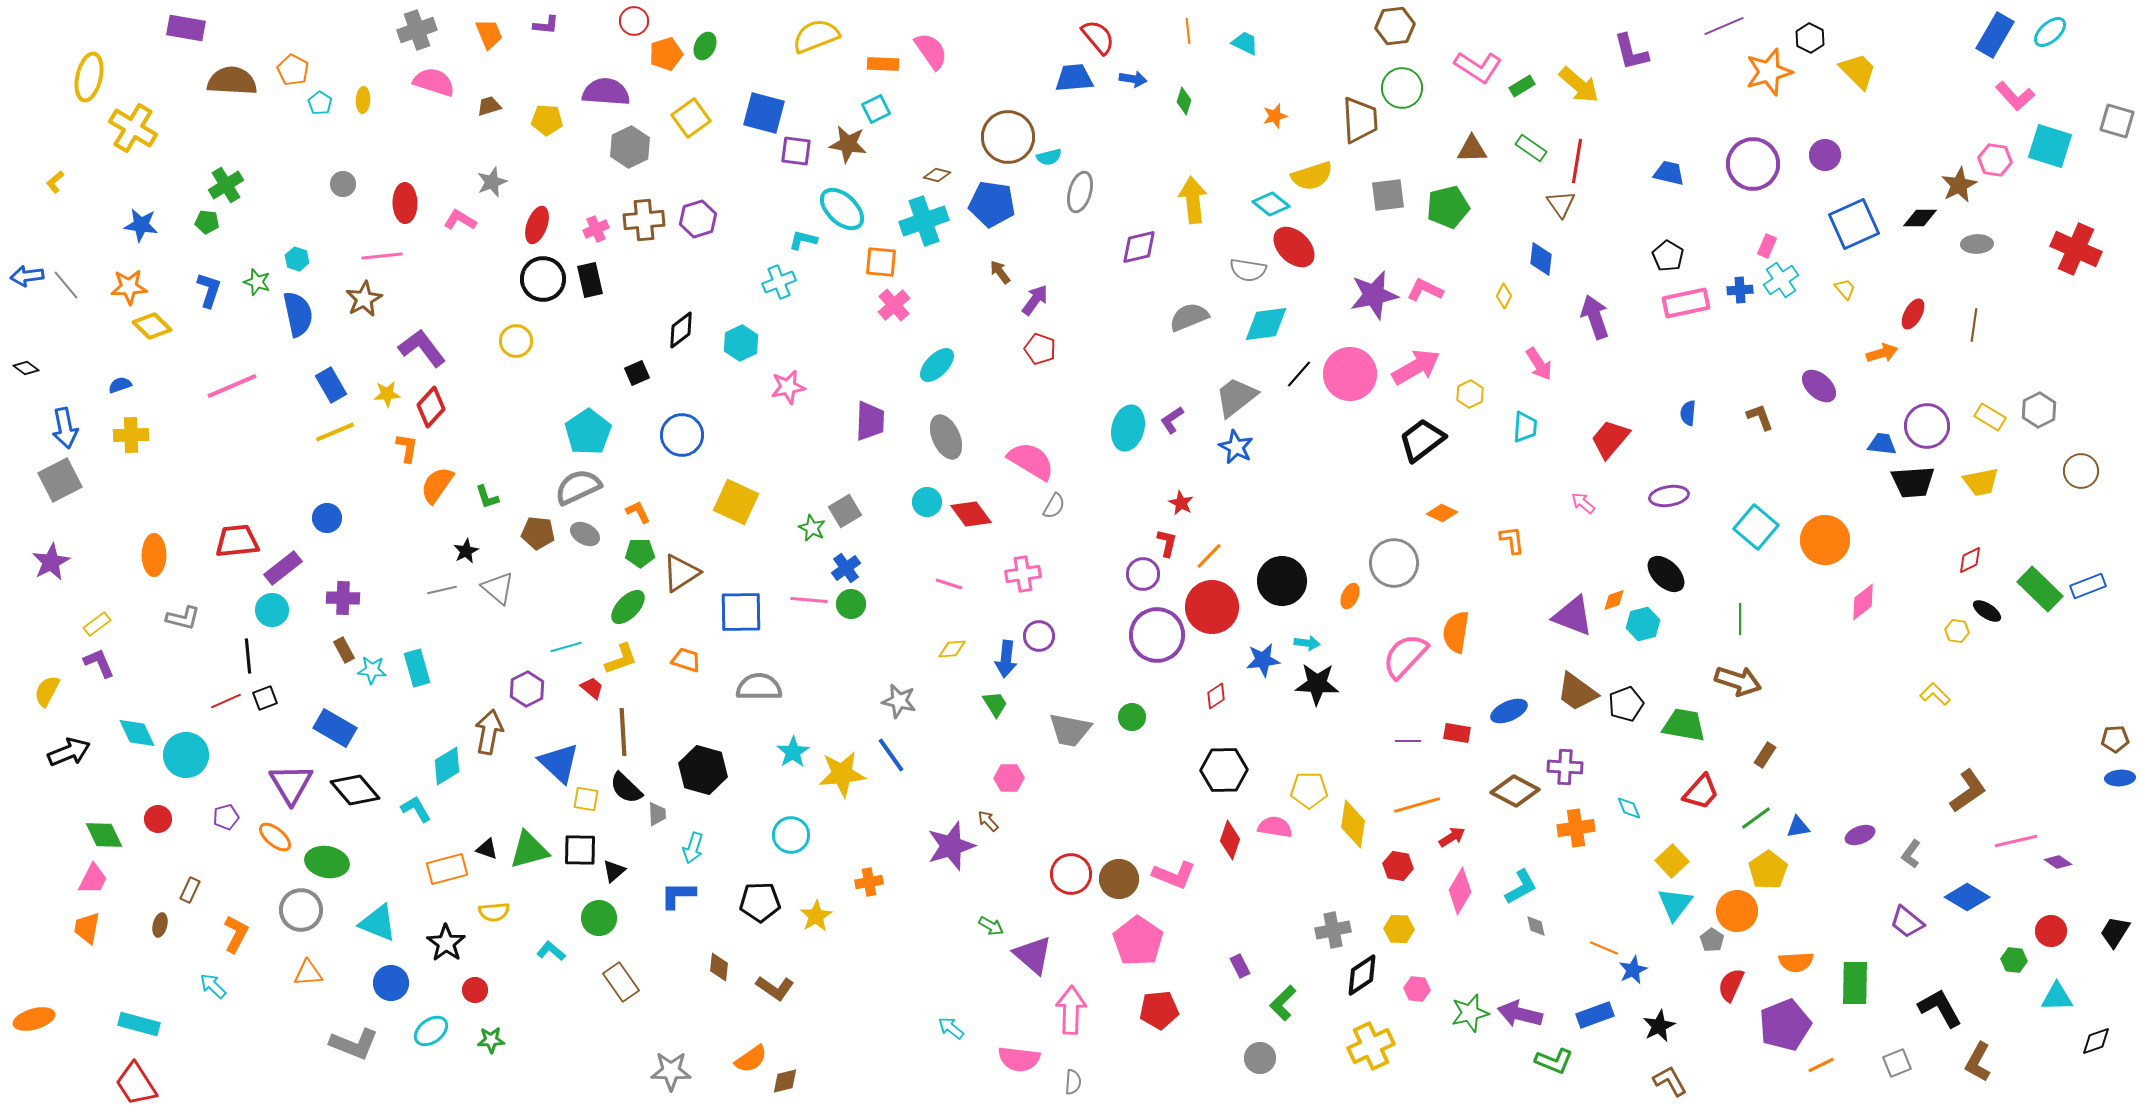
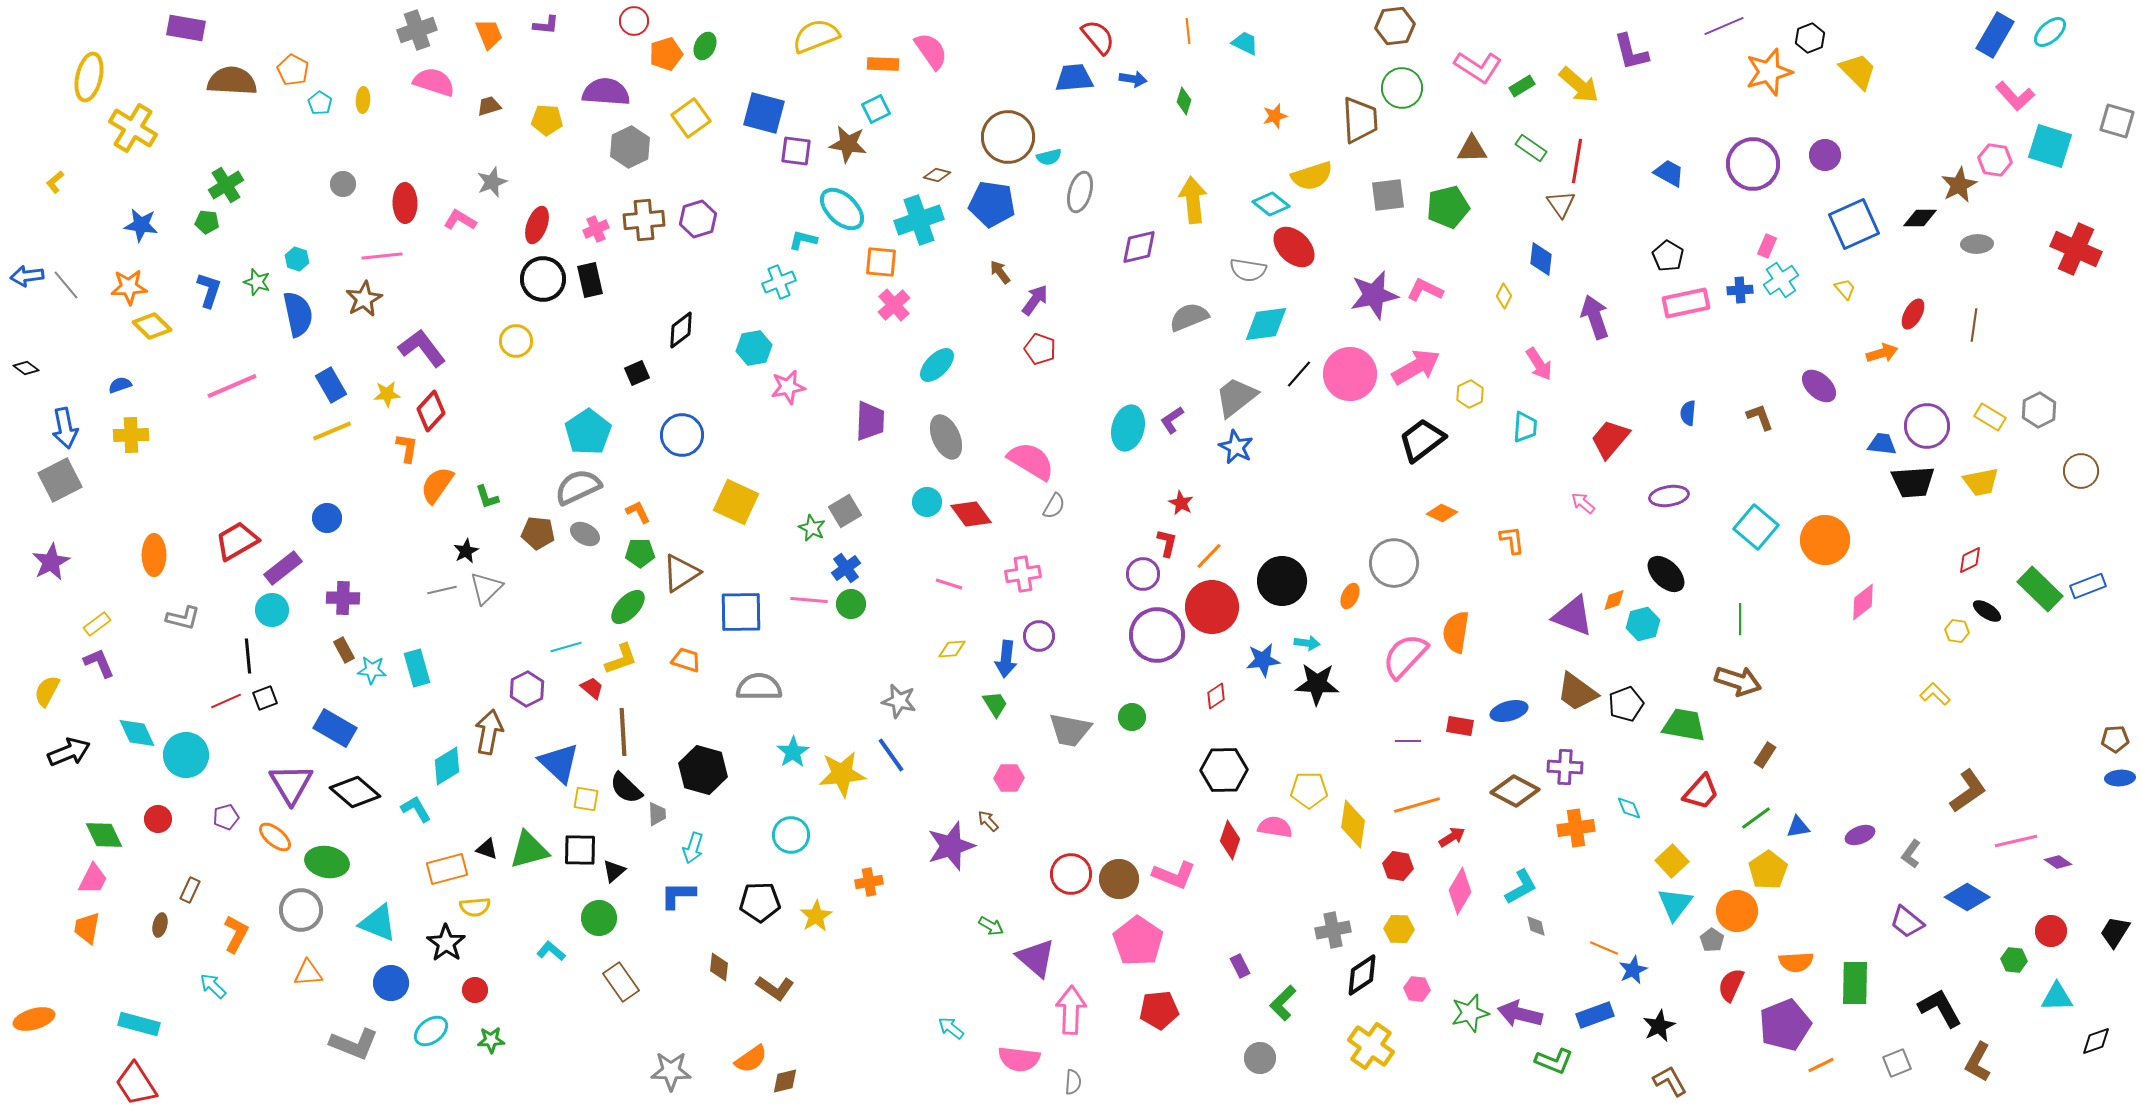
black hexagon at (1810, 38): rotated 12 degrees clockwise
blue trapezoid at (1669, 173): rotated 16 degrees clockwise
cyan cross at (924, 221): moved 5 px left, 1 px up
cyan hexagon at (741, 343): moved 13 px right, 5 px down; rotated 16 degrees clockwise
red diamond at (431, 407): moved 4 px down
yellow line at (335, 432): moved 3 px left, 1 px up
red trapezoid at (237, 541): rotated 24 degrees counterclockwise
gray triangle at (498, 588): moved 12 px left; rotated 36 degrees clockwise
blue ellipse at (1509, 711): rotated 9 degrees clockwise
red rectangle at (1457, 733): moved 3 px right, 7 px up
black diamond at (355, 790): moved 2 px down; rotated 9 degrees counterclockwise
yellow semicircle at (494, 912): moved 19 px left, 5 px up
purple triangle at (1033, 955): moved 3 px right, 3 px down
yellow cross at (1371, 1046): rotated 30 degrees counterclockwise
